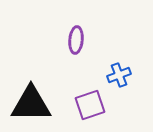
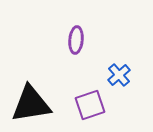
blue cross: rotated 20 degrees counterclockwise
black triangle: rotated 9 degrees counterclockwise
